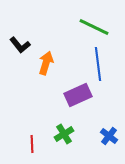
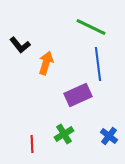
green line: moved 3 px left
